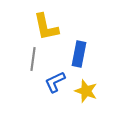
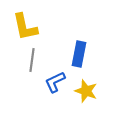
yellow L-shape: moved 21 px left
gray line: moved 1 px left, 1 px down
